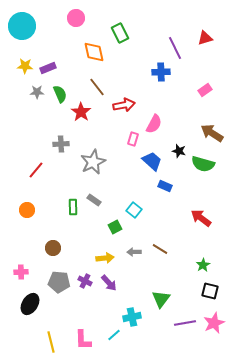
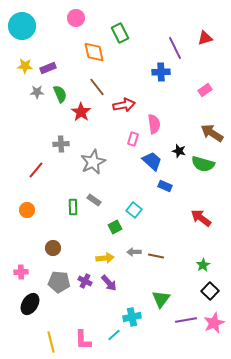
pink semicircle at (154, 124): rotated 36 degrees counterclockwise
brown line at (160, 249): moved 4 px left, 7 px down; rotated 21 degrees counterclockwise
black square at (210, 291): rotated 30 degrees clockwise
purple line at (185, 323): moved 1 px right, 3 px up
